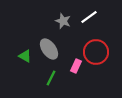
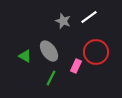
gray ellipse: moved 2 px down
